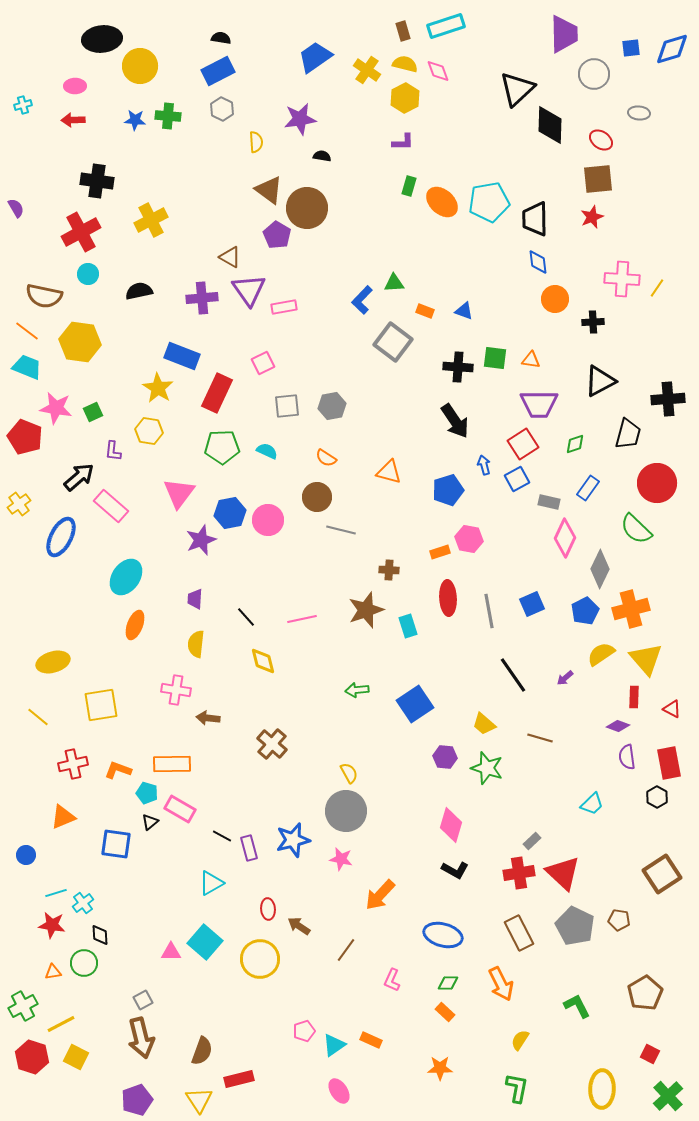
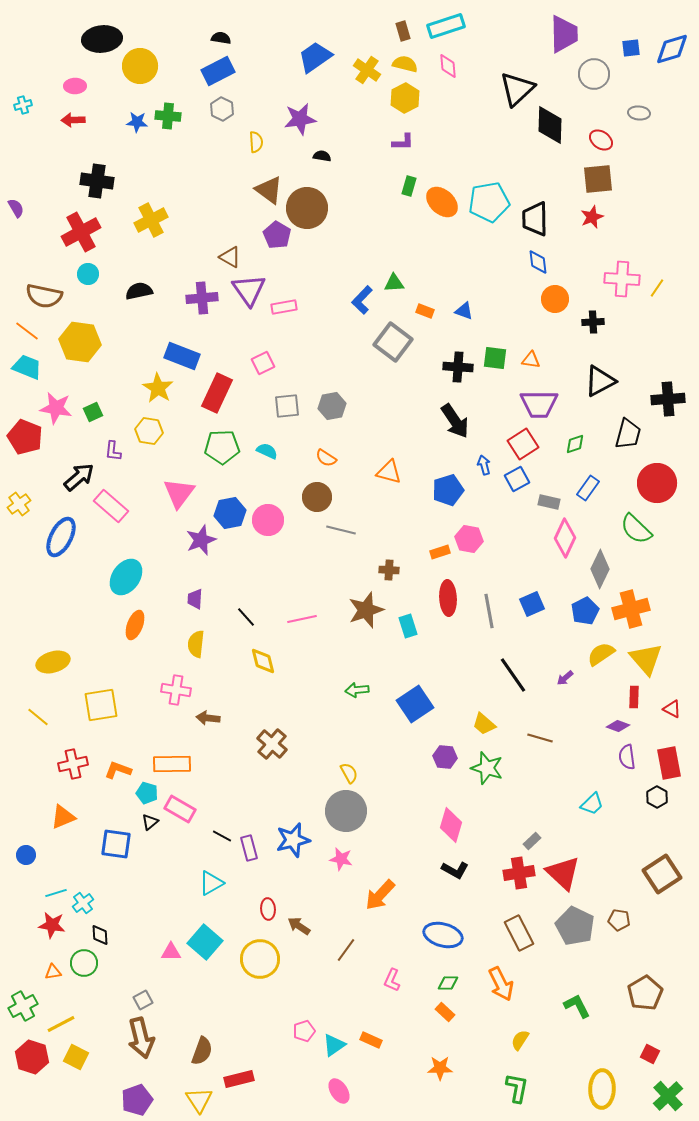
pink diamond at (438, 71): moved 10 px right, 5 px up; rotated 15 degrees clockwise
blue star at (135, 120): moved 2 px right, 2 px down
